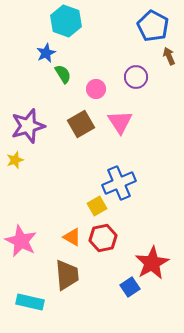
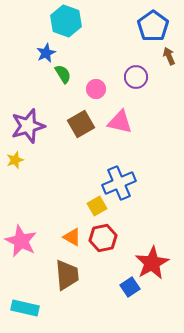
blue pentagon: rotated 8 degrees clockwise
pink triangle: rotated 44 degrees counterclockwise
cyan rectangle: moved 5 px left, 6 px down
